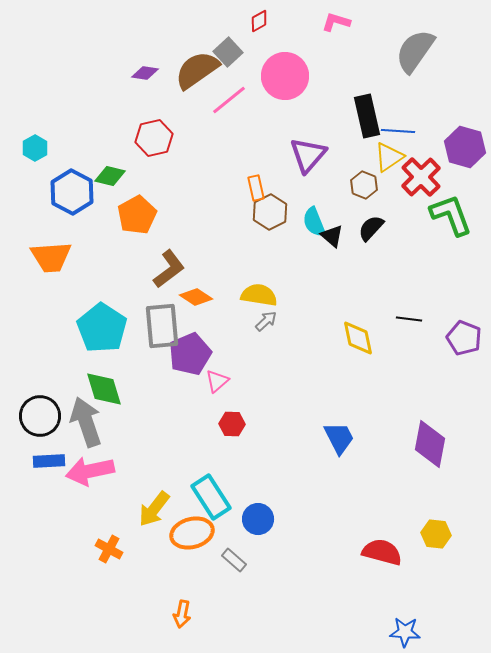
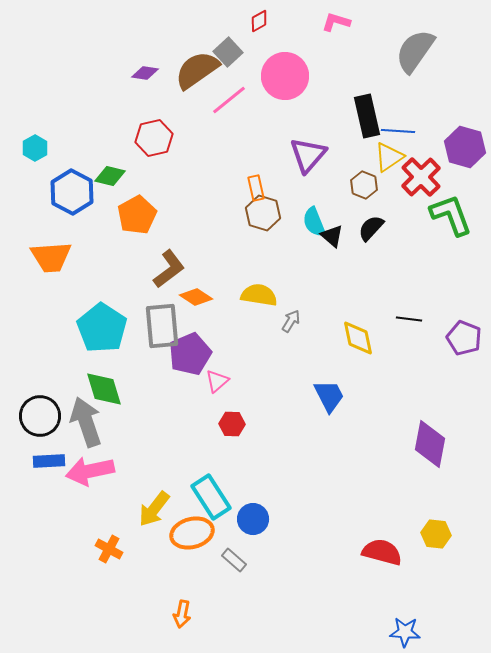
brown hexagon at (270, 212): moved 7 px left, 1 px down; rotated 16 degrees counterclockwise
gray arrow at (266, 321): moved 25 px right; rotated 15 degrees counterclockwise
blue trapezoid at (339, 438): moved 10 px left, 42 px up
blue circle at (258, 519): moved 5 px left
